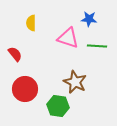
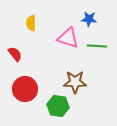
brown star: rotated 25 degrees counterclockwise
